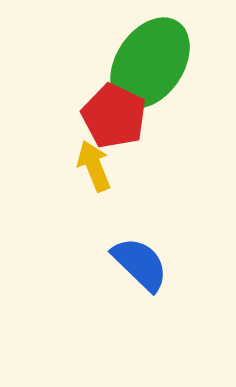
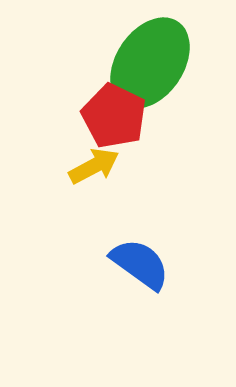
yellow arrow: rotated 84 degrees clockwise
blue semicircle: rotated 8 degrees counterclockwise
